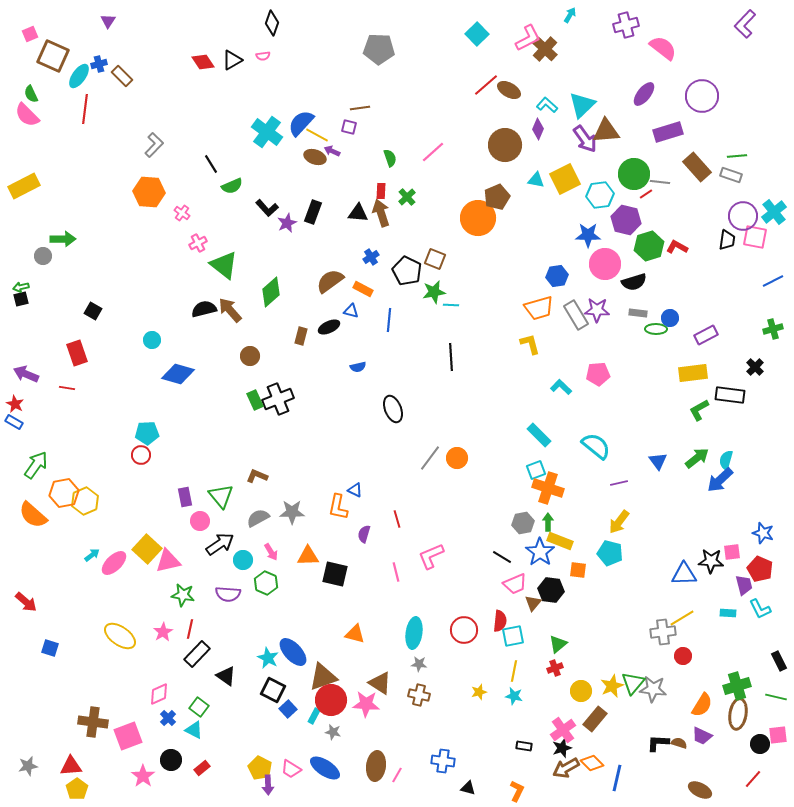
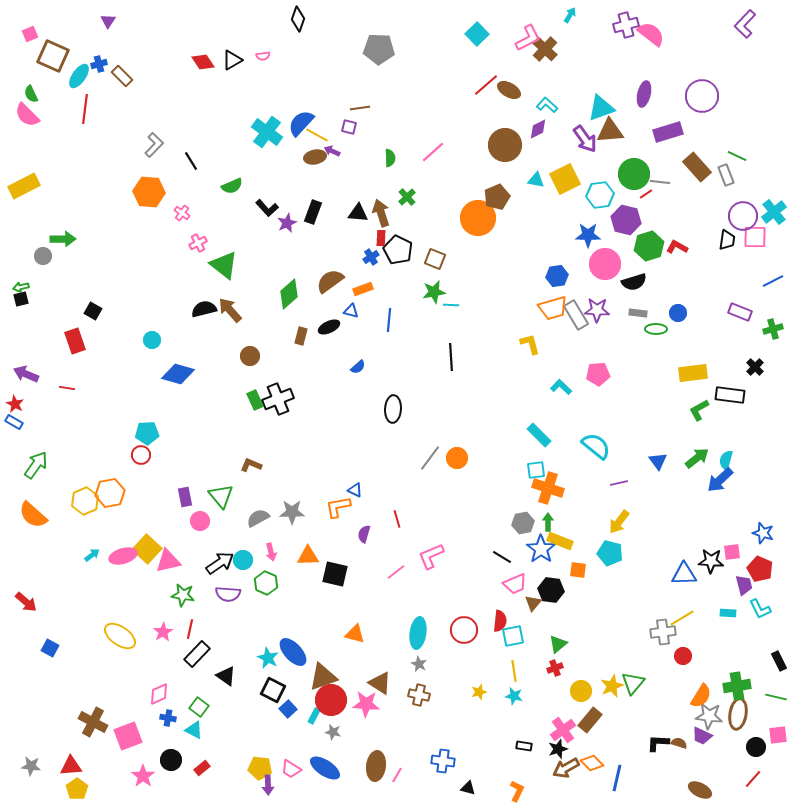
black diamond at (272, 23): moved 26 px right, 4 px up
pink semicircle at (663, 48): moved 12 px left, 14 px up
purple ellipse at (644, 94): rotated 25 degrees counterclockwise
cyan triangle at (582, 105): moved 19 px right, 3 px down; rotated 24 degrees clockwise
purple diamond at (538, 129): rotated 40 degrees clockwise
brown triangle at (606, 131): moved 4 px right
green line at (737, 156): rotated 30 degrees clockwise
brown ellipse at (315, 157): rotated 30 degrees counterclockwise
green semicircle at (390, 158): rotated 18 degrees clockwise
black line at (211, 164): moved 20 px left, 3 px up
gray rectangle at (731, 175): moved 5 px left; rotated 50 degrees clockwise
red rectangle at (381, 191): moved 47 px down
pink square at (755, 237): rotated 10 degrees counterclockwise
black pentagon at (407, 271): moved 9 px left, 21 px up
orange rectangle at (363, 289): rotated 48 degrees counterclockwise
green diamond at (271, 292): moved 18 px right, 2 px down
orange trapezoid at (539, 308): moved 14 px right
blue circle at (670, 318): moved 8 px right, 5 px up
purple rectangle at (706, 335): moved 34 px right, 23 px up; rotated 50 degrees clockwise
red rectangle at (77, 353): moved 2 px left, 12 px up
blue semicircle at (358, 367): rotated 28 degrees counterclockwise
black ellipse at (393, 409): rotated 24 degrees clockwise
cyan square at (536, 470): rotated 12 degrees clockwise
brown L-shape at (257, 476): moved 6 px left, 11 px up
orange hexagon at (64, 493): moved 46 px right
orange L-shape at (338, 507): rotated 68 degrees clockwise
black arrow at (220, 544): moved 19 px down
pink arrow at (271, 552): rotated 18 degrees clockwise
blue star at (540, 552): moved 1 px right, 3 px up
pink ellipse at (114, 563): moved 9 px right, 7 px up; rotated 28 degrees clockwise
pink line at (396, 572): rotated 66 degrees clockwise
cyan ellipse at (414, 633): moved 4 px right
blue square at (50, 648): rotated 12 degrees clockwise
gray star at (419, 664): rotated 21 degrees clockwise
yellow line at (514, 671): rotated 20 degrees counterclockwise
green cross at (737, 686): rotated 8 degrees clockwise
gray star at (653, 689): moved 56 px right, 27 px down
orange semicircle at (702, 705): moved 1 px left, 9 px up
blue cross at (168, 718): rotated 35 degrees counterclockwise
brown rectangle at (595, 719): moved 5 px left, 1 px down
brown cross at (93, 722): rotated 20 degrees clockwise
black circle at (760, 744): moved 4 px left, 3 px down
black star at (562, 748): moved 4 px left, 1 px down
gray star at (28, 766): moved 3 px right; rotated 18 degrees clockwise
yellow pentagon at (260, 768): rotated 20 degrees counterclockwise
